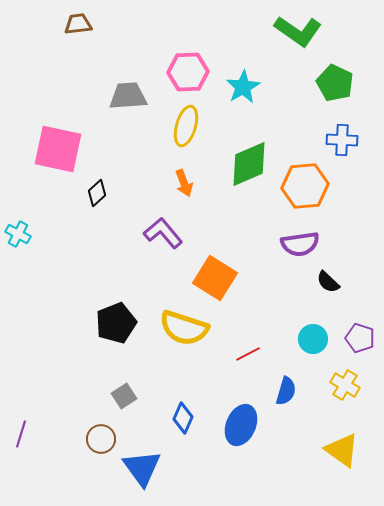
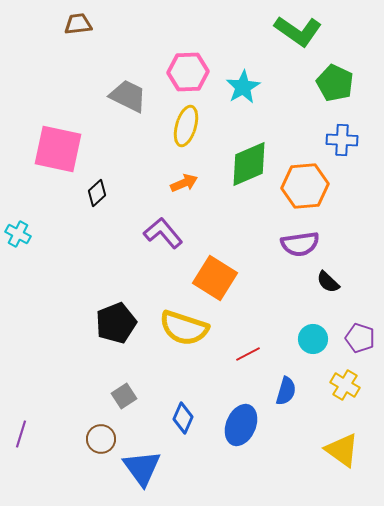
gray trapezoid: rotated 30 degrees clockwise
orange arrow: rotated 92 degrees counterclockwise
